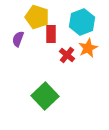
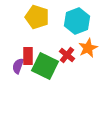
cyan hexagon: moved 5 px left, 1 px up
red rectangle: moved 23 px left, 22 px down
purple semicircle: moved 27 px down
green square: moved 30 px up; rotated 20 degrees counterclockwise
